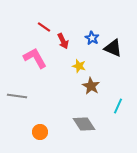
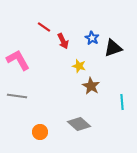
black triangle: rotated 42 degrees counterclockwise
pink L-shape: moved 17 px left, 2 px down
cyan line: moved 4 px right, 4 px up; rotated 28 degrees counterclockwise
gray diamond: moved 5 px left; rotated 15 degrees counterclockwise
